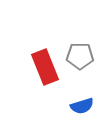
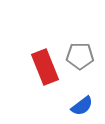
blue semicircle: rotated 20 degrees counterclockwise
